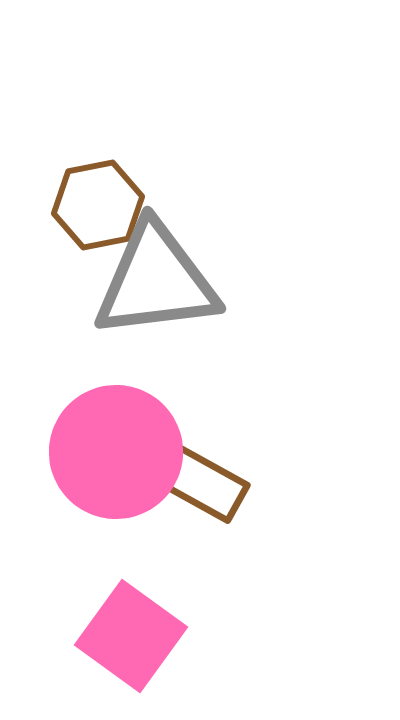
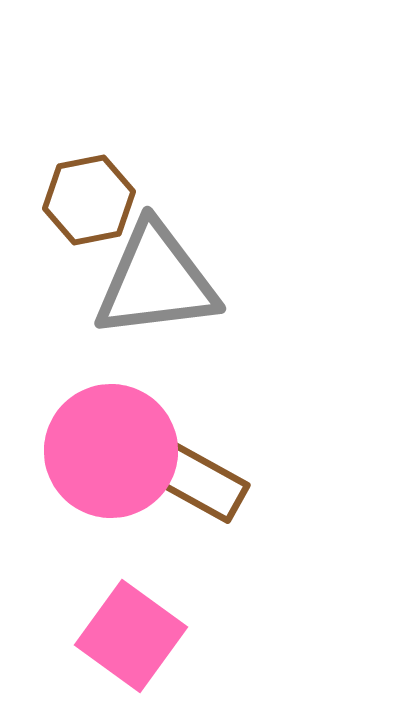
brown hexagon: moved 9 px left, 5 px up
pink circle: moved 5 px left, 1 px up
